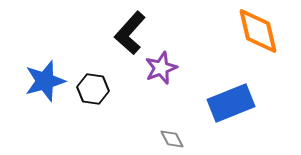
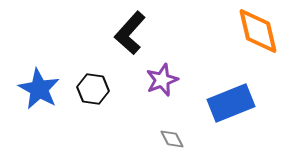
purple star: moved 1 px right, 12 px down
blue star: moved 6 px left, 8 px down; rotated 27 degrees counterclockwise
